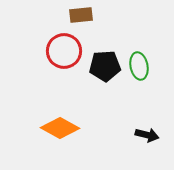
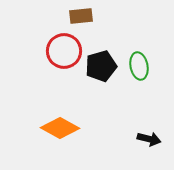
brown rectangle: moved 1 px down
black pentagon: moved 4 px left; rotated 12 degrees counterclockwise
black arrow: moved 2 px right, 4 px down
